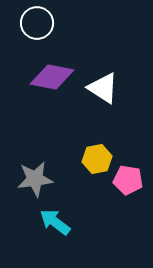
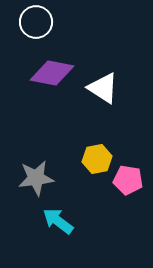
white circle: moved 1 px left, 1 px up
purple diamond: moved 4 px up
gray star: moved 1 px right, 1 px up
cyan arrow: moved 3 px right, 1 px up
